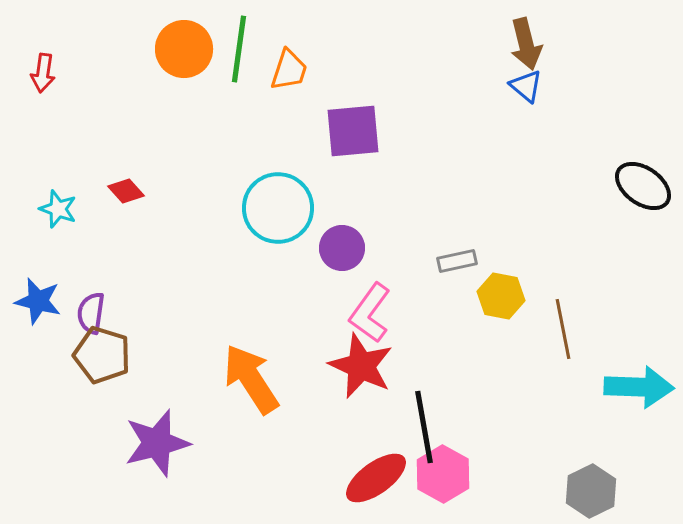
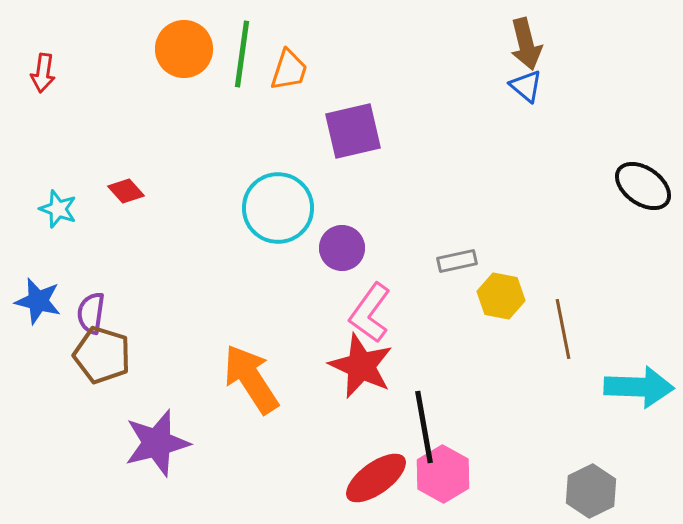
green line: moved 3 px right, 5 px down
purple square: rotated 8 degrees counterclockwise
